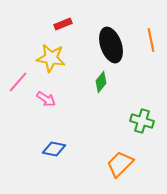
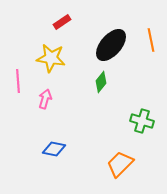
red rectangle: moved 1 px left, 2 px up; rotated 12 degrees counterclockwise
black ellipse: rotated 60 degrees clockwise
pink line: moved 1 px up; rotated 45 degrees counterclockwise
pink arrow: moved 1 px left; rotated 108 degrees counterclockwise
